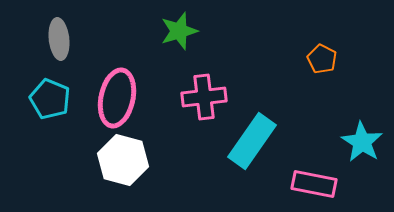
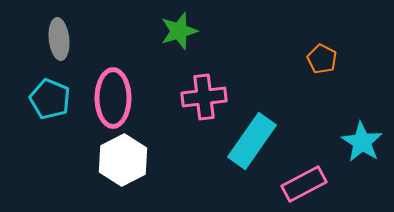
pink ellipse: moved 4 px left; rotated 12 degrees counterclockwise
white hexagon: rotated 18 degrees clockwise
pink rectangle: moved 10 px left; rotated 39 degrees counterclockwise
